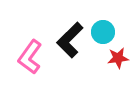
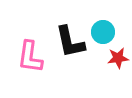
black L-shape: moved 2 px down; rotated 57 degrees counterclockwise
pink L-shape: rotated 28 degrees counterclockwise
